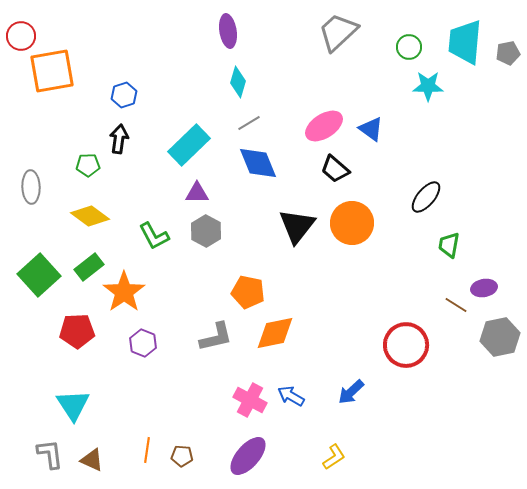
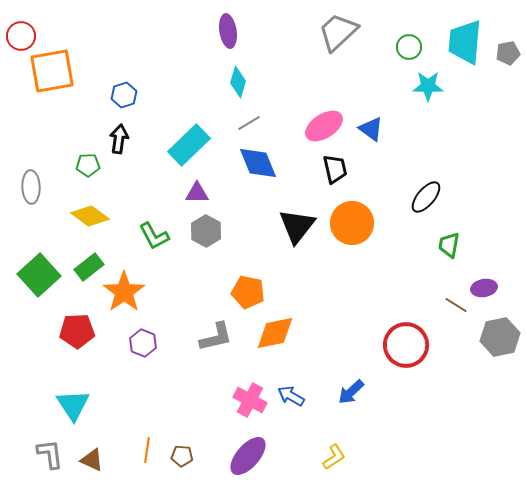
black trapezoid at (335, 169): rotated 144 degrees counterclockwise
